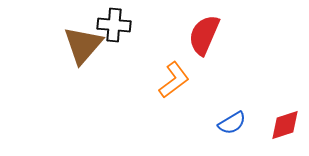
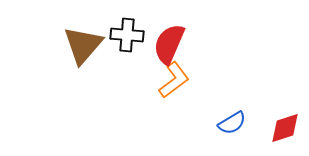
black cross: moved 13 px right, 10 px down
red semicircle: moved 35 px left, 9 px down
red diamond: moved 3 px down
